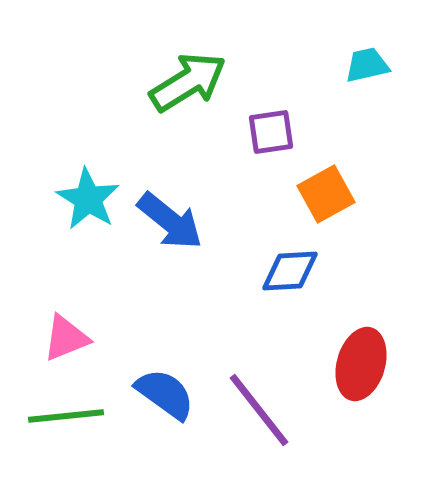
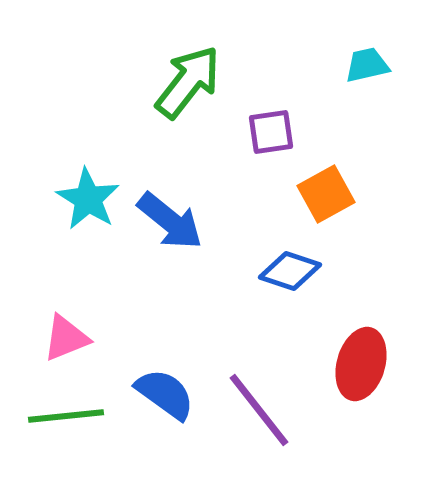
green arrow: rotated 20 degrees counterclockwise
blue diamond: rotated 22 degrees clockwise
